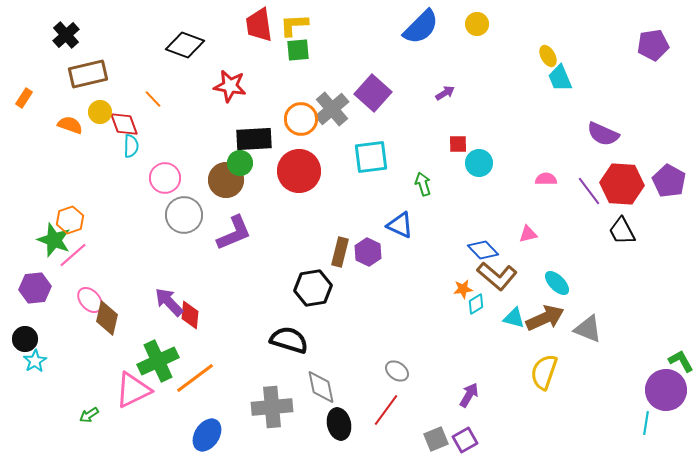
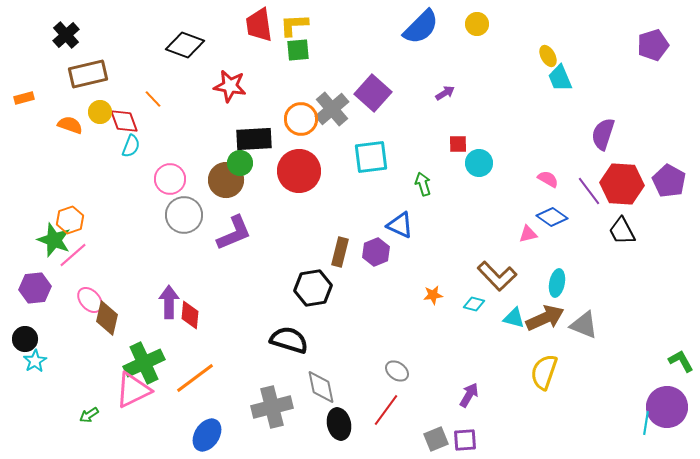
purple pentagon at (653, 45): rotated 8 degrees counterclockwise
orange rectangle at (24, 98): rotated 42 degrees clockwise
red diamond at (124, 124): moved 3 px up
purple semicircle at (603, 134): rotated 84 degrees clockwise
cyan semicircle at (131, 146): rotated 20 degrees clockwise
pink circle at (165, 178): moved 5 px right, 1 px down
pink semicircle at (546, 179): moved 2 px right; rotated 30 degrees clockwise
blue diamond at (483, 250): moved 69 px right, 33 px up; rotated 12 degrees counterclockwise
purple hexagon at (368, 252): moved 8 px right; rotated 12 degrees clockwise
brown L-shape at (497, 276): rotated 6 degrees clockwise
cyan ellipse at (557, 283): rotated 56 degrees clockwise
orange star at (463, 289): moved 30 px left, 6 px down
purple arrow at (169, 302): rotated 44 degrees clockwise
cyan diamond at (476, 304): moved 2 px left; rotated 45 degrees clockwise
gray triangle at (588, 329): moved 4 px left, 4 px up
green cross at (158, 361): moved 14 px left, 2 px down
purple circle at (666, 390): moved 1 px right, 17 px down
gray cross at (272, 407): rotated 9 degrees counterclockwise
purple square at (465, 440): rotated 25 degrees clockwise
